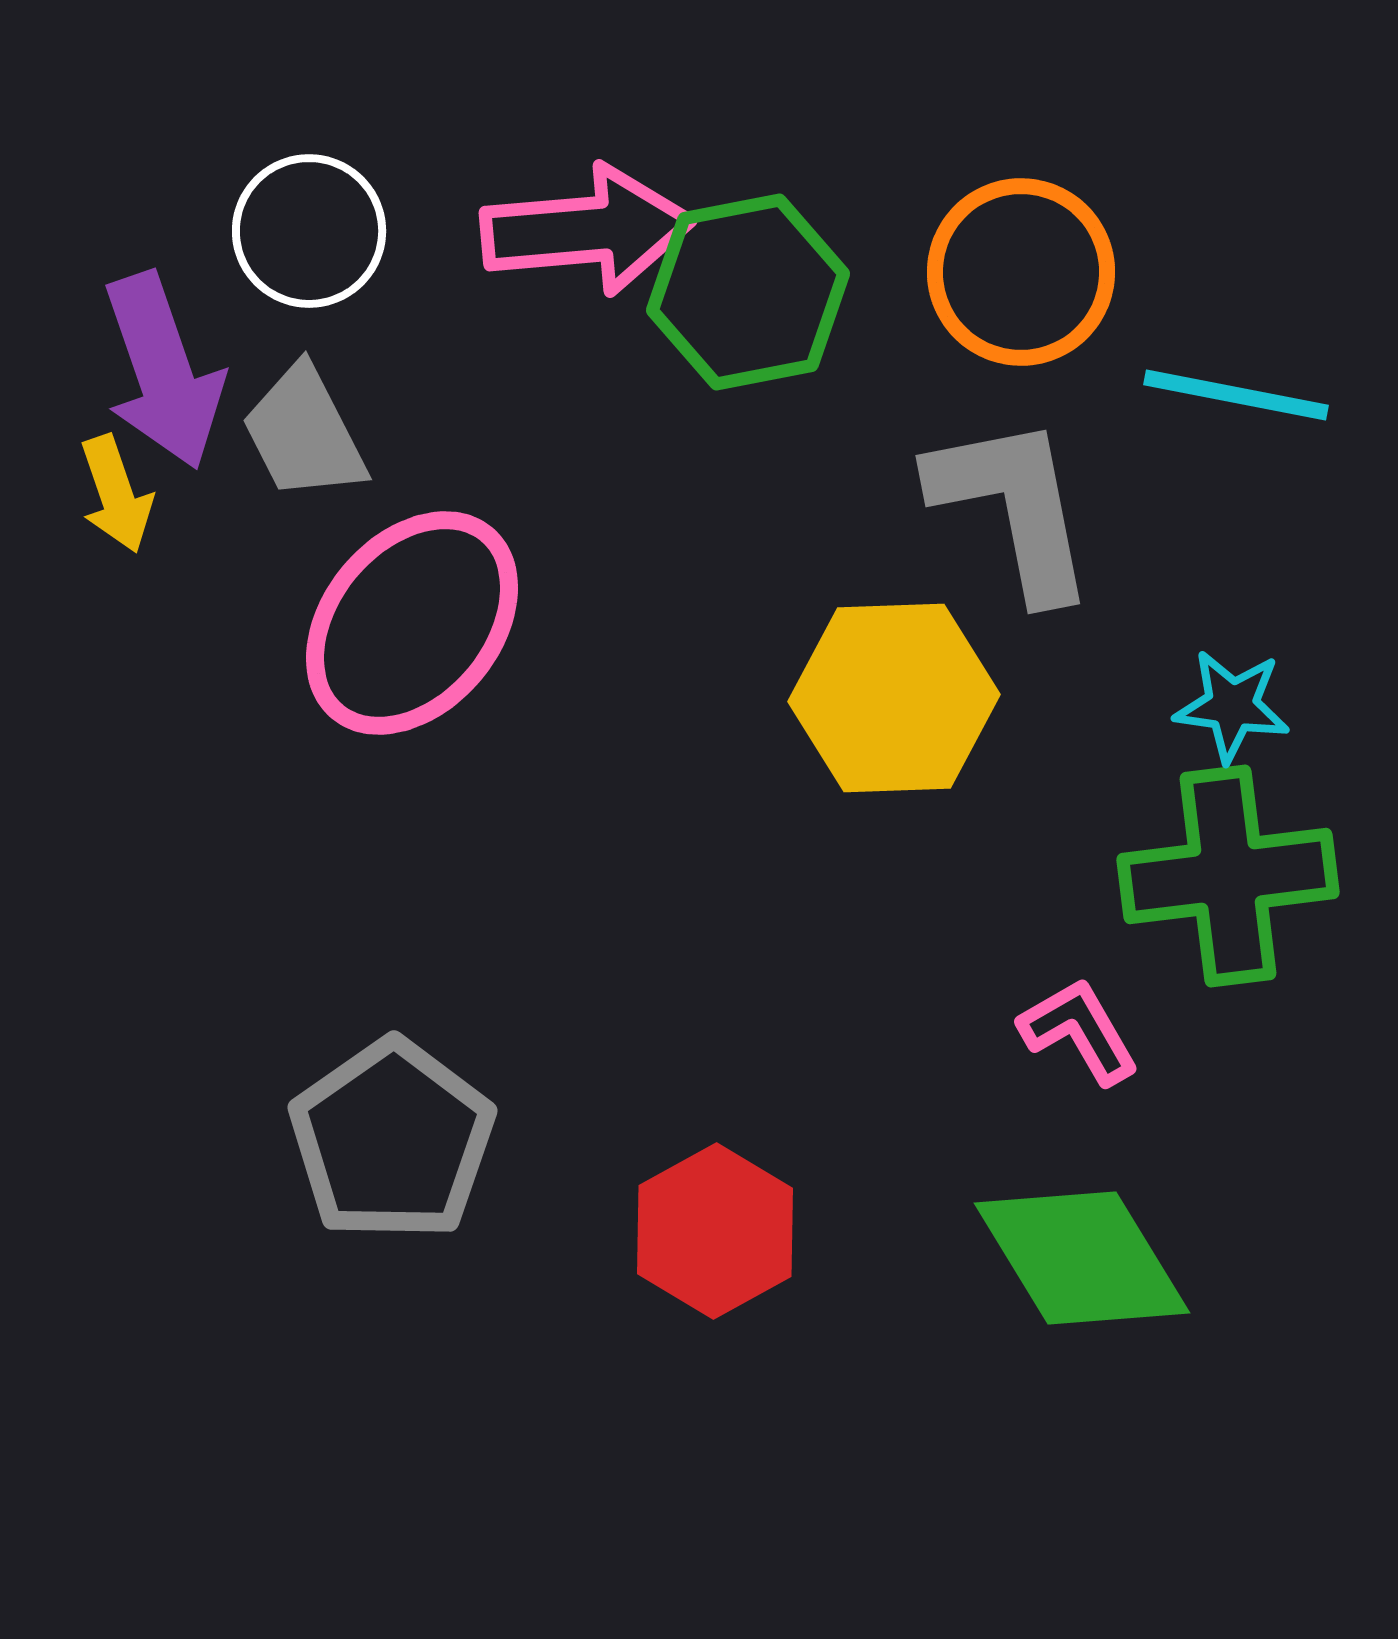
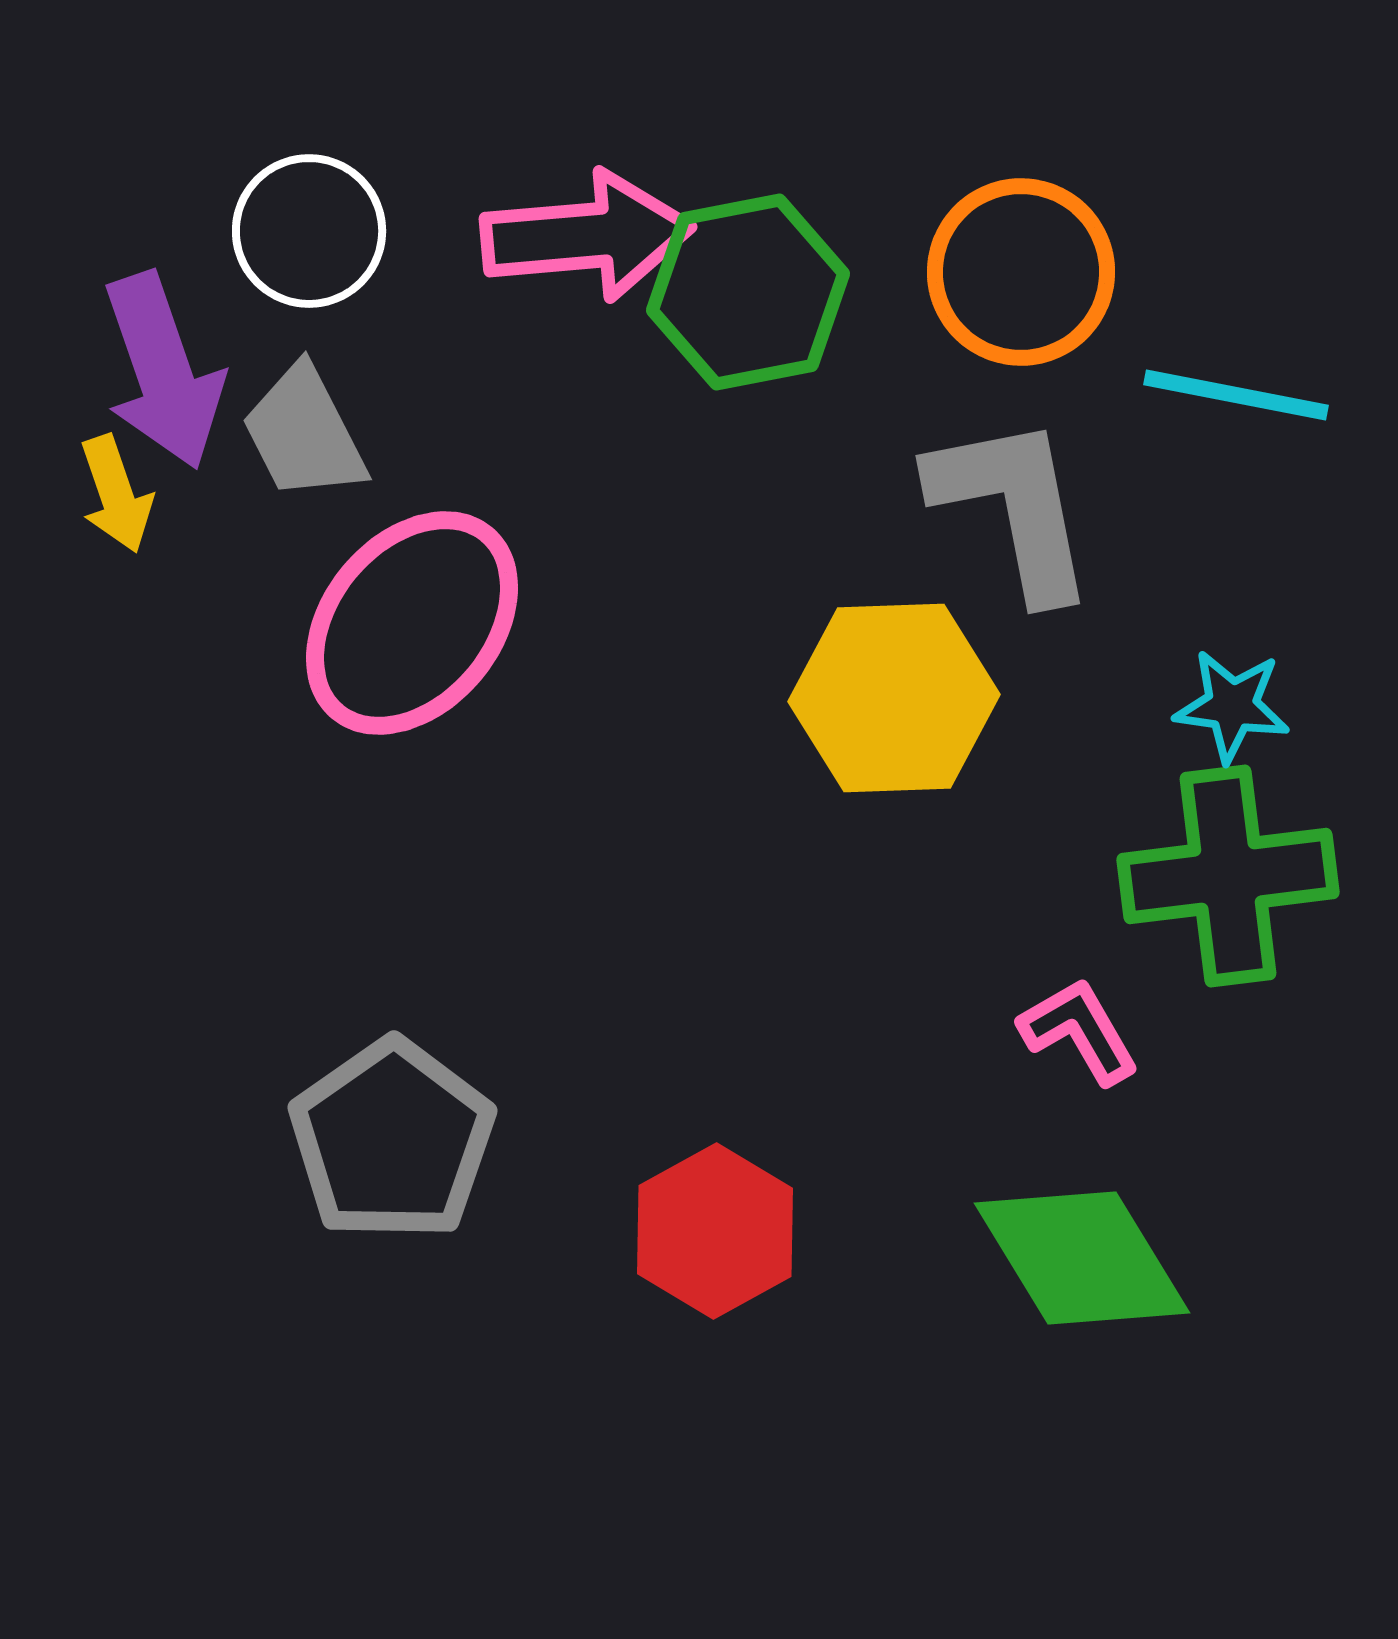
pink arrow: moved 6 px down
